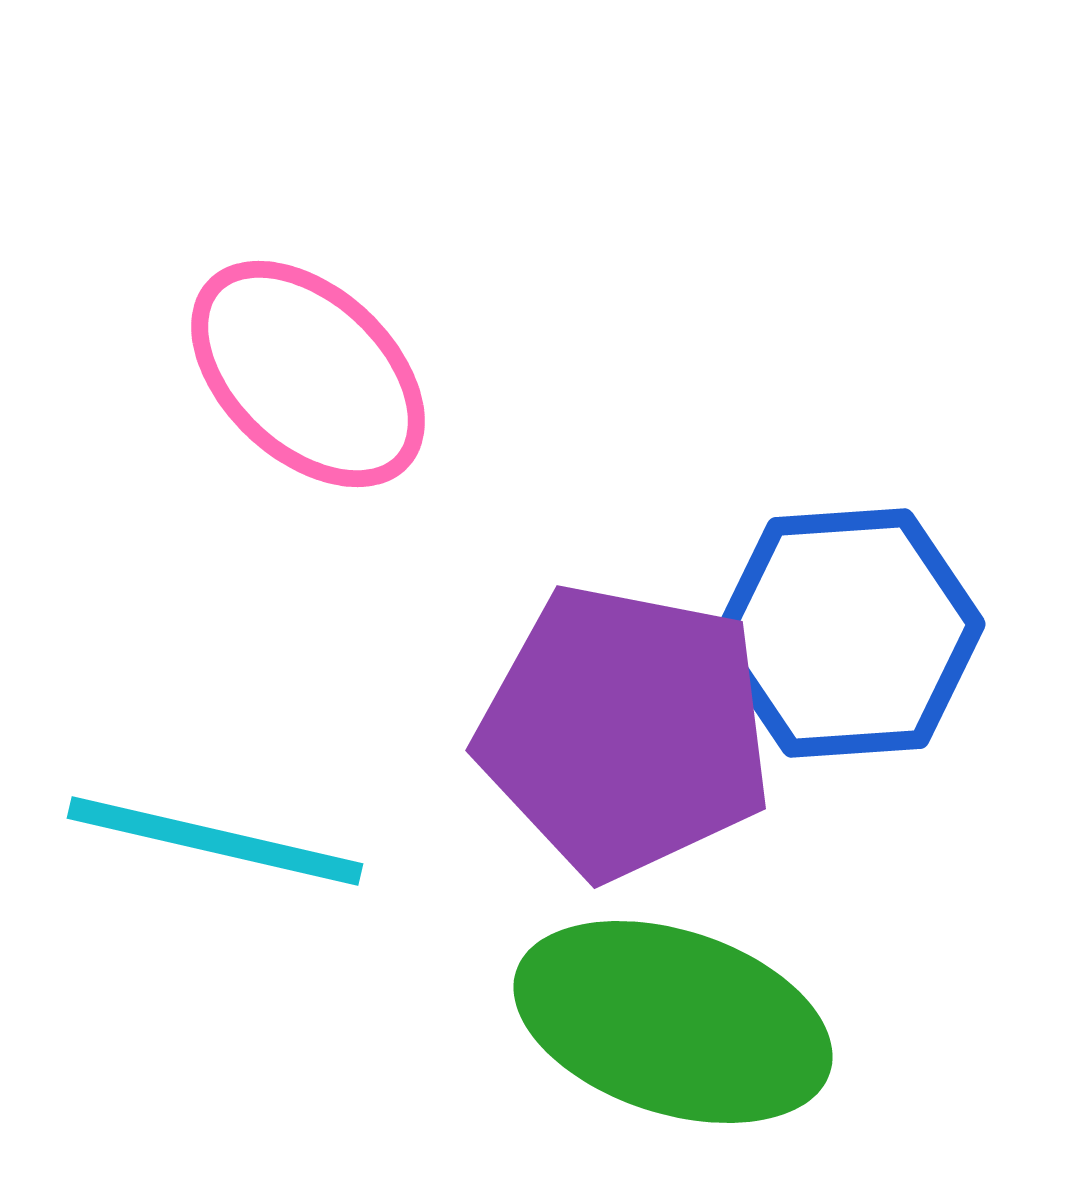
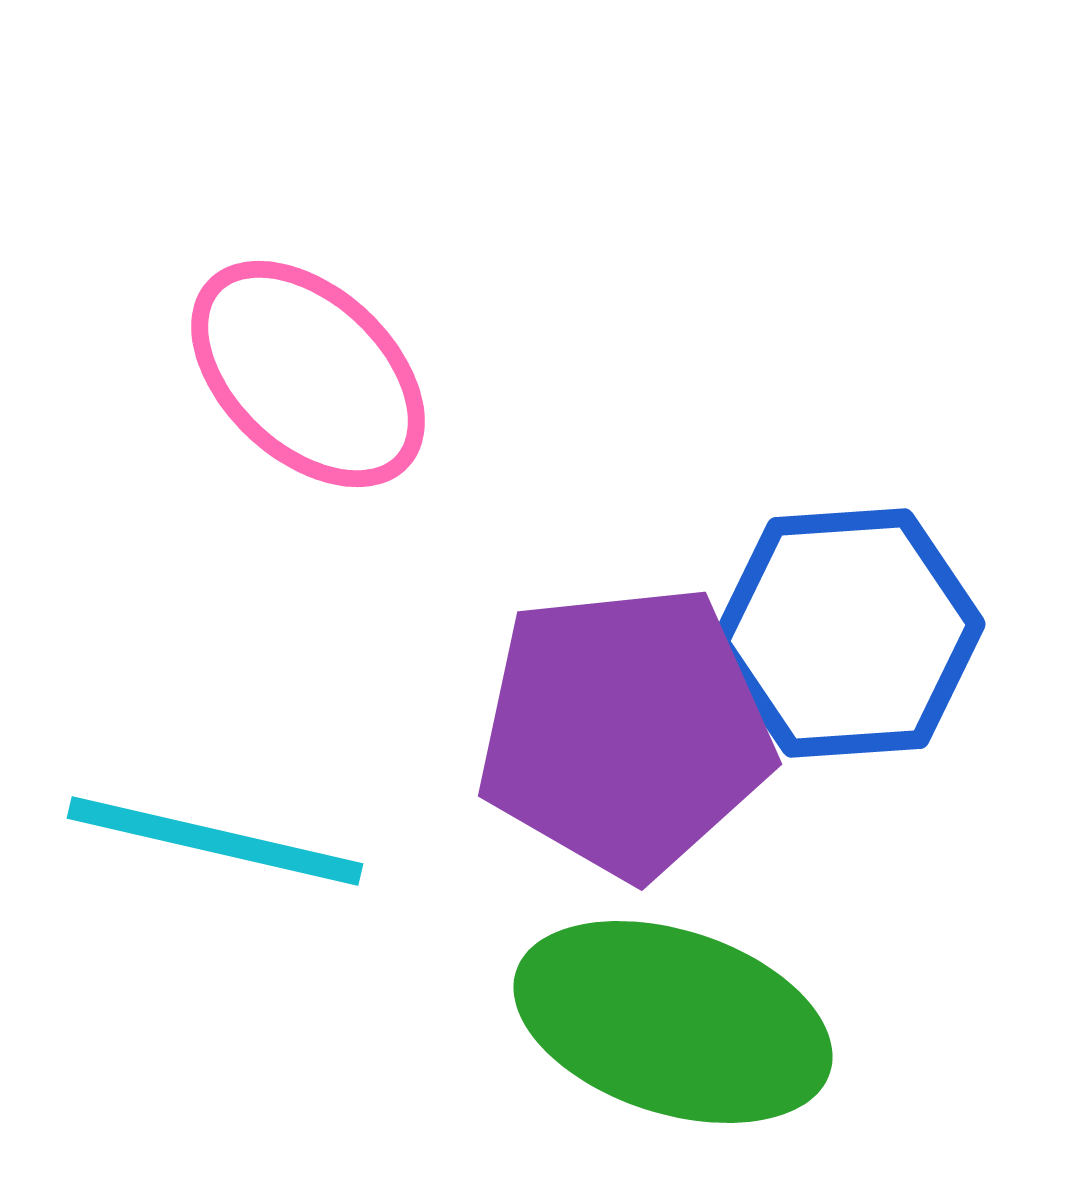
purple pentagon: rotated 17 degrees counterclockwise
